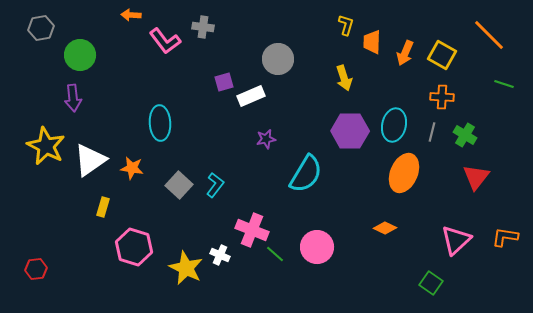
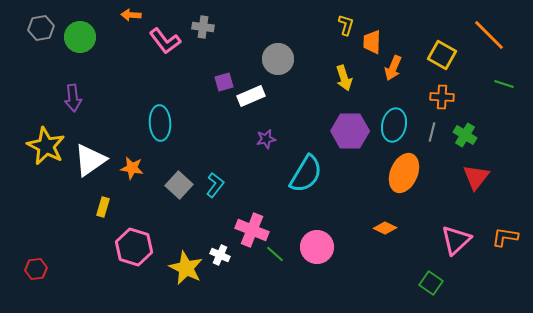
orange arrow at (405, 53): moved 12 px left, 15 px down
green circle at (80, 55): moved 18 px up
